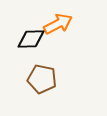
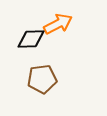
brown pentagon: rotated 20 degrees counterclockwise
